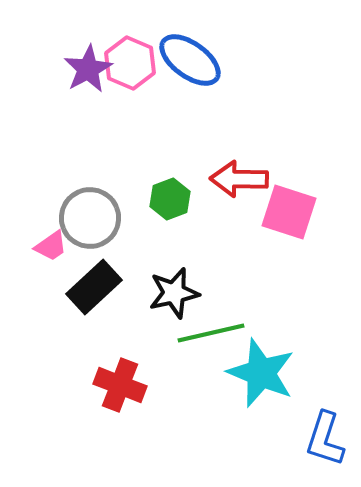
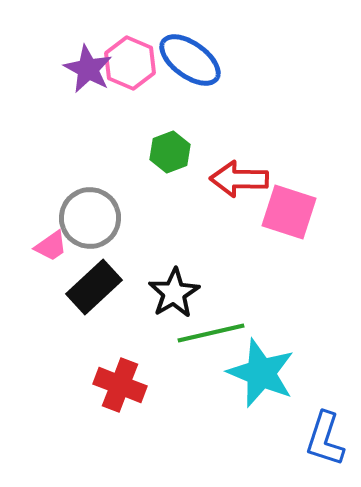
purple star: rotated 15 degrees counterclockwise
green hexagon: moved 47 px up
black star: rotated 18 degrees counterclockwise
